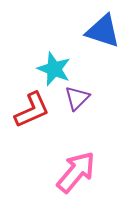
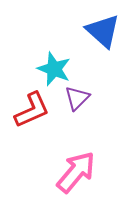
blue triangle: rotated 24 degrees clockwise
